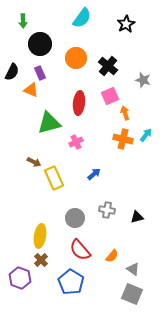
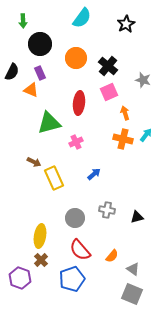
pink square: moved 1 px left, 4 px up
blue pentagon: moved 1 px right, 3 px up; rotated 20 degrees clockwise
